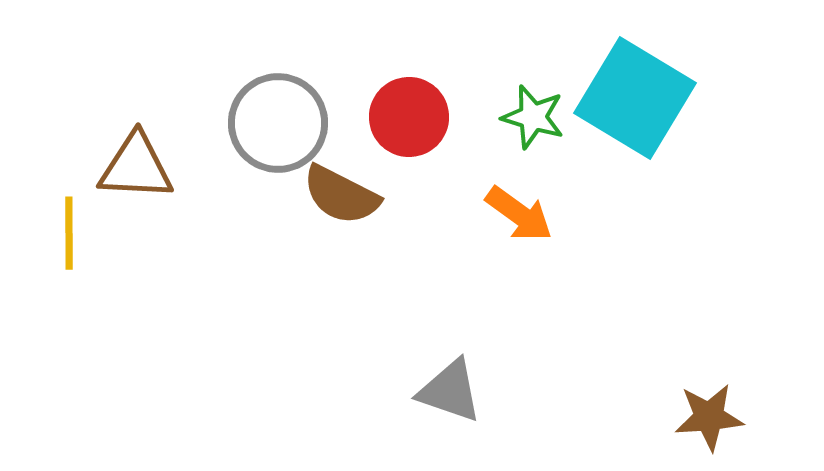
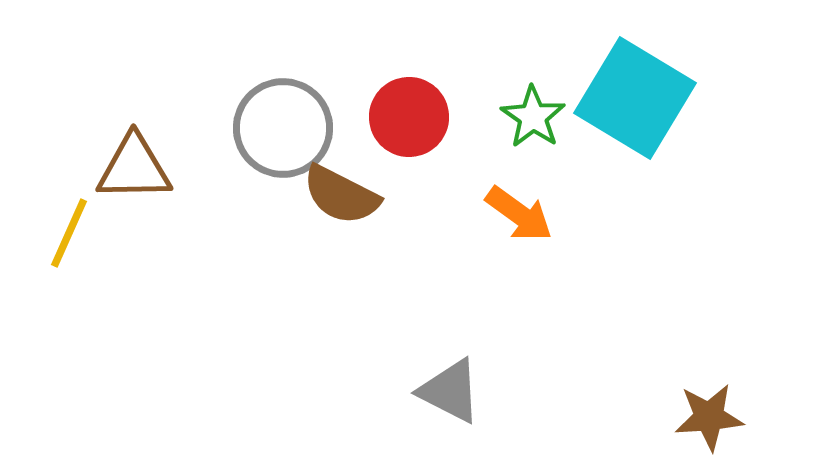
green star: rotated 18 degrees clockwise
gray circle: moved 5 px right, 5 px down
brown triangle: moved 2 px left, 1 px down; rotated 4 degrees counterclockwise
yellow line: rotated 24 degrees clockwise
gray triangle: rotated 8 degrees clockwise
